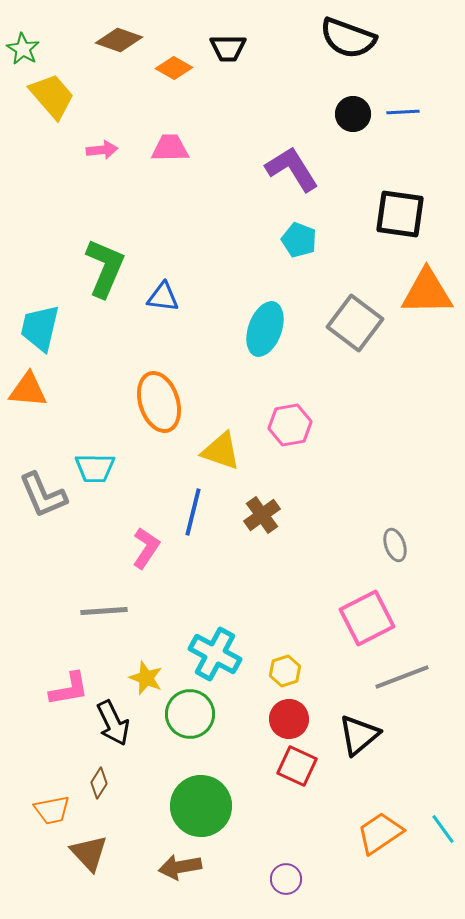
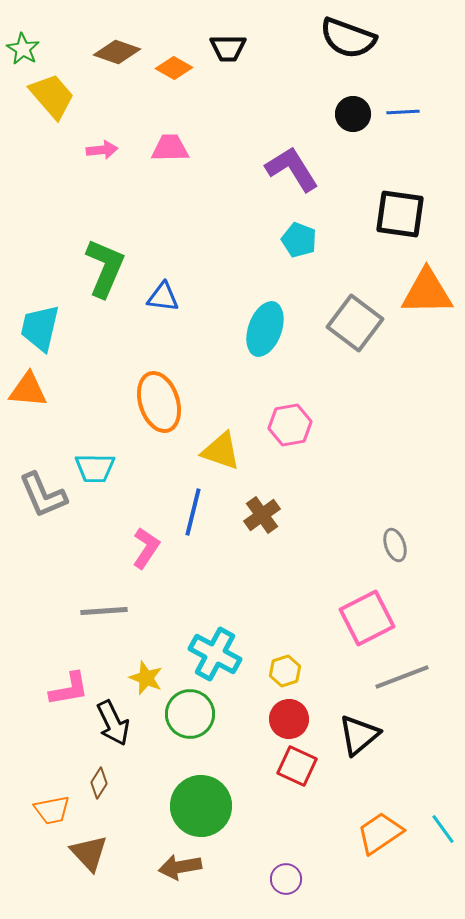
brown diamond at (119, 40): moved 2 px left, 12 px down
